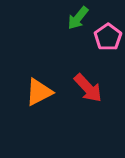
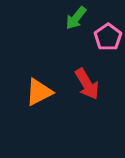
green arrow: moved 2 px left
red arrow: moved 1 px left, 4 px up; rotated 12 degrees clockwise
